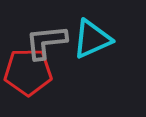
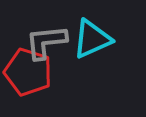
red pentagon: rotated 18 degrees clockwise
